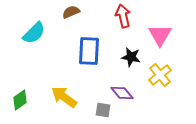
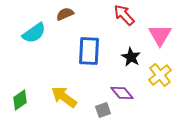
brown semicircle: moved 6 px left, 2 px down
red arrow: moved 1 px right, 1 px up; rotated 30 degrees counterclockwise
cyan semicircle: rotated 10 degrees clockwise
black star: rotated 18 degrees clockwise
gray square: rotated 28 degrees counterclockwise
